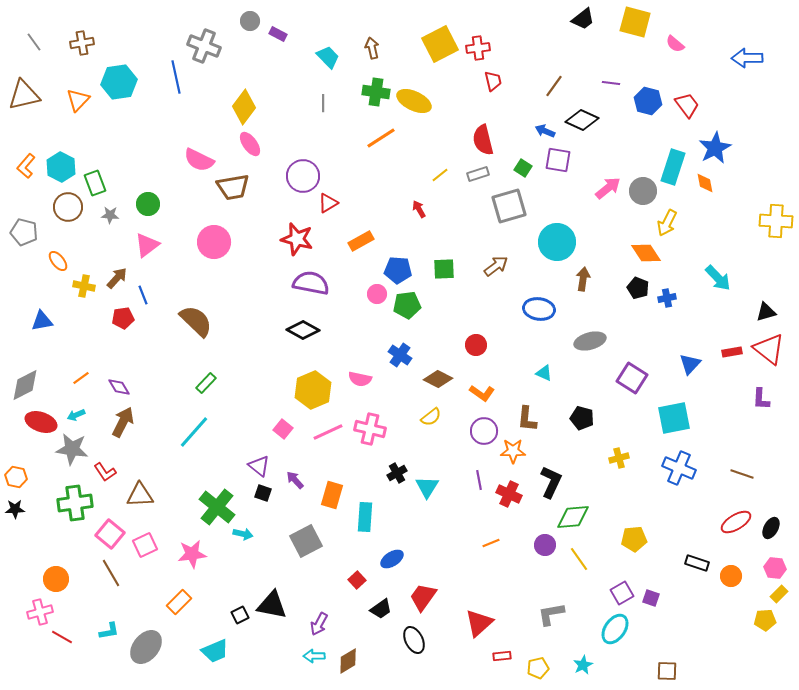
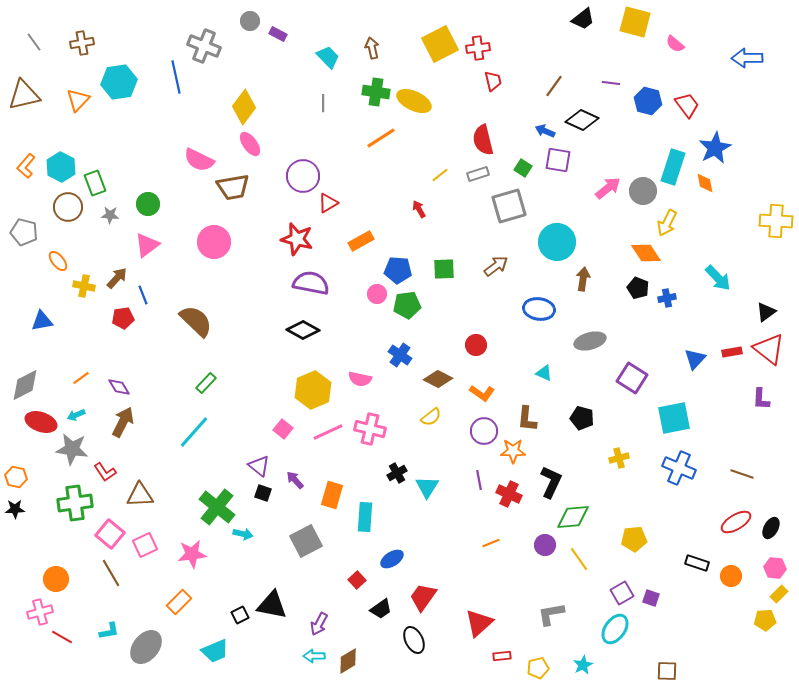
black triangle at (766, 312): rotated 20 degrees counterclockwise
blue triangle at (690, 364): moved 5 px right, 5 px up
